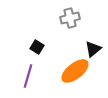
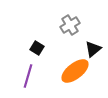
gray cross: moved 7 px down; rotated 18 degrees counterclockwise
black square: moved 1 px down
